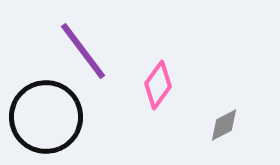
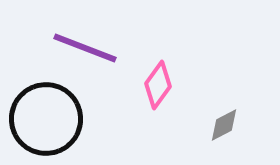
purple line: moved 2 px right, 3 px up; rotated 32 degrees counterclockwise
black circle: moved 2 px down
